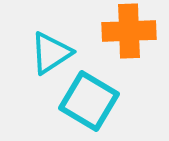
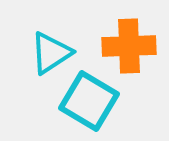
orange cross: moved 15 px down
